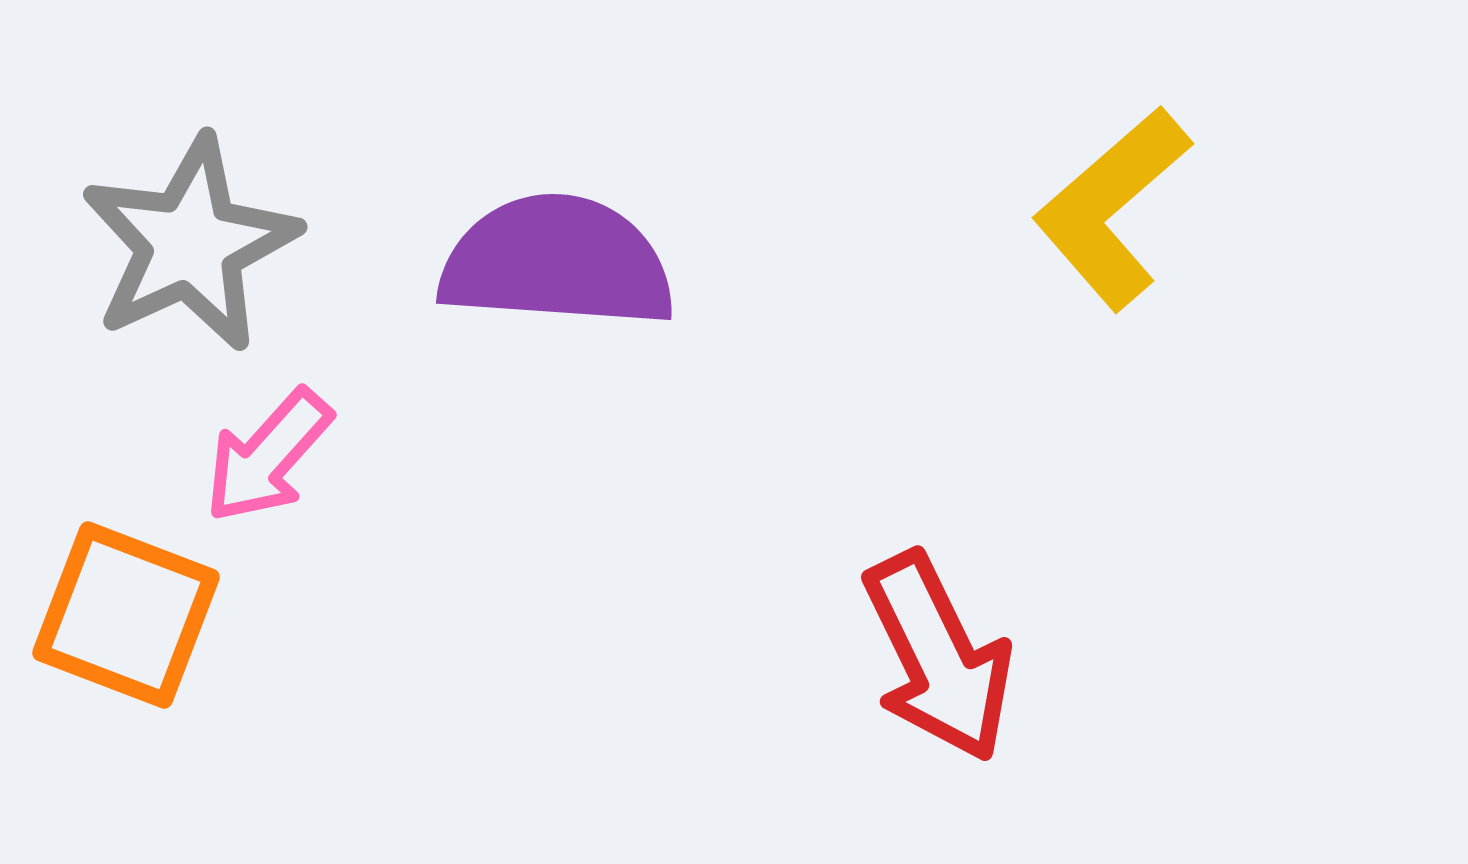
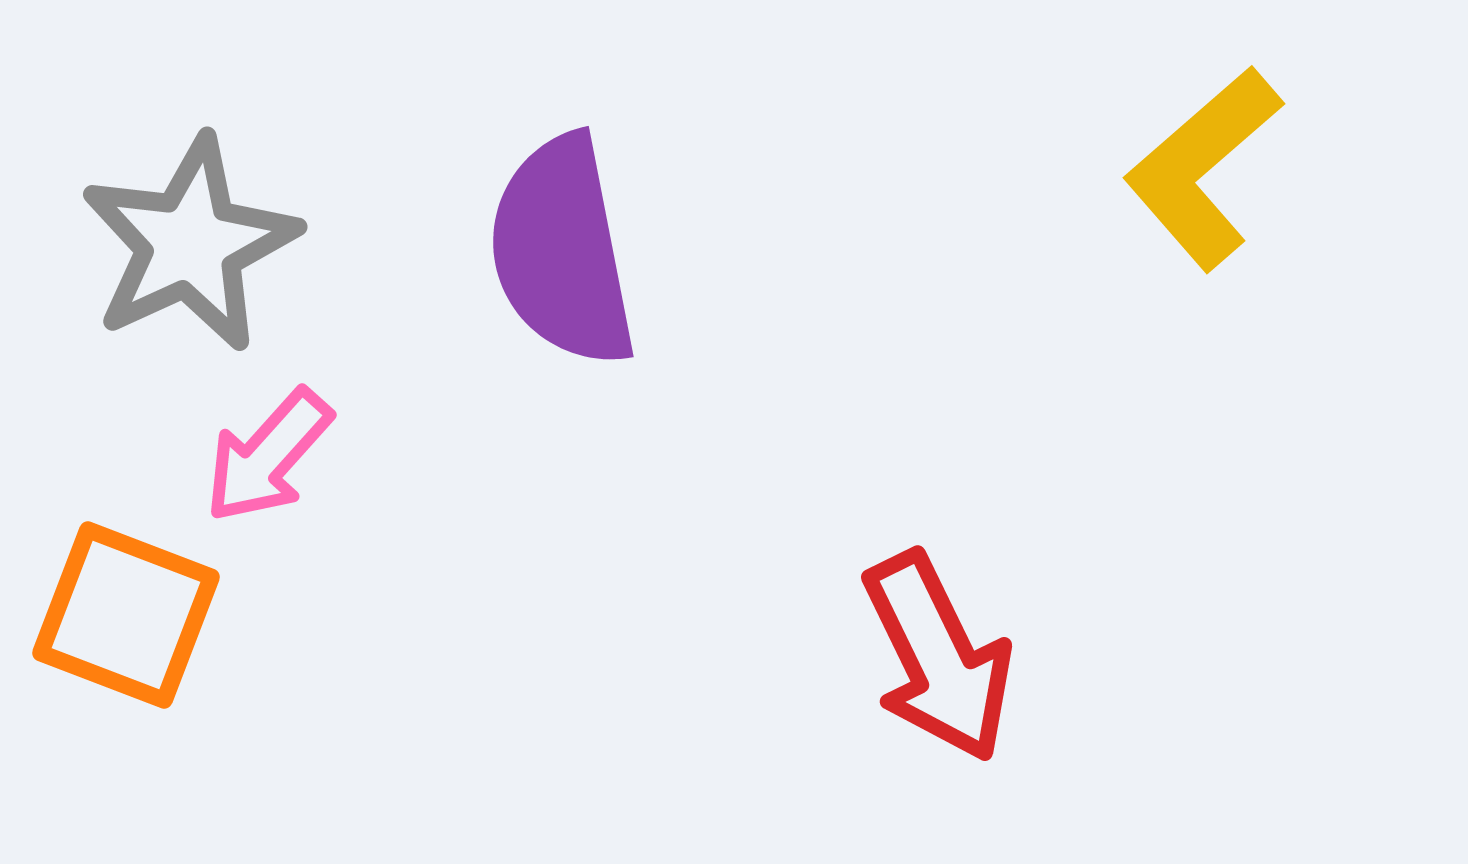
yellow L-shape: moved 91 px right, 40 px up
purple semicircle: moved 5 px right, 11 px up; rotated 105 degrees counterclockwise
